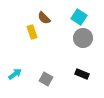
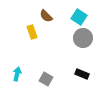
brown semicircle: moved 2 px right, 2 px up
cyan arrow: moved 2 px right; rotated 40 degrees counterclockwise
